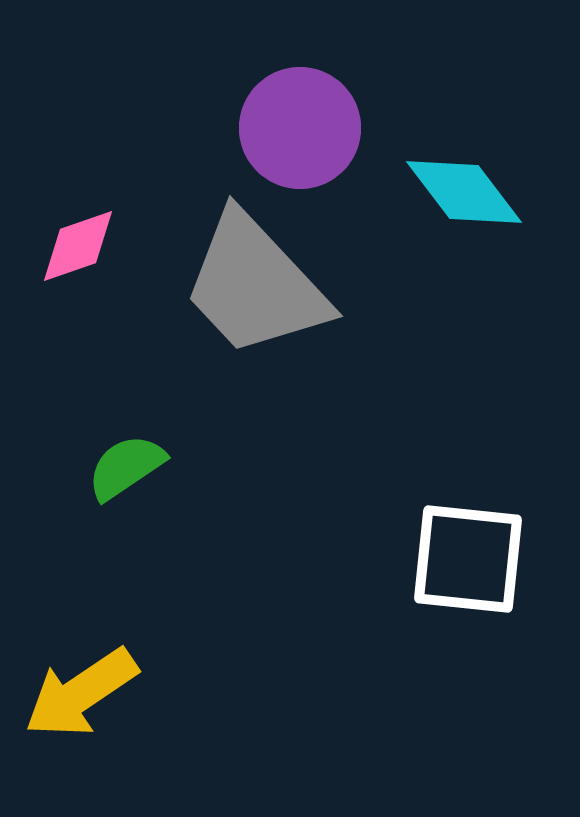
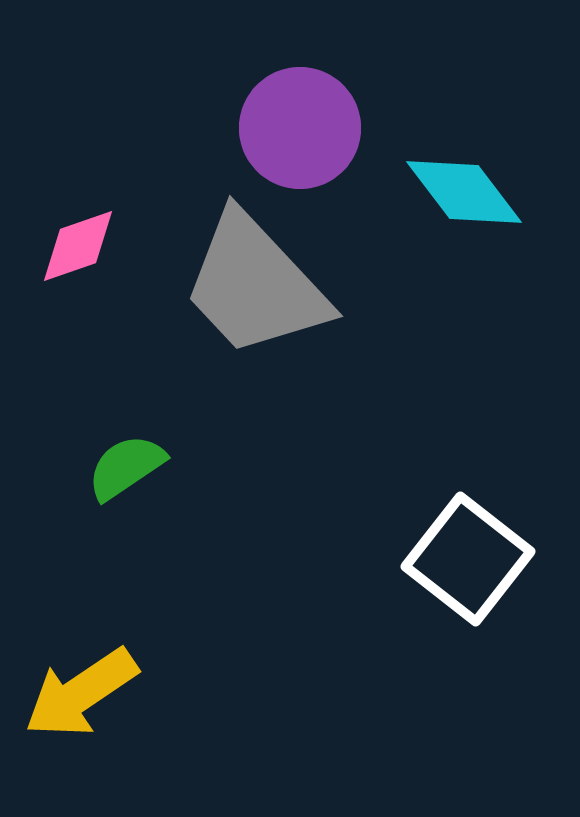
white square: rotated 32 degrees clockwise
